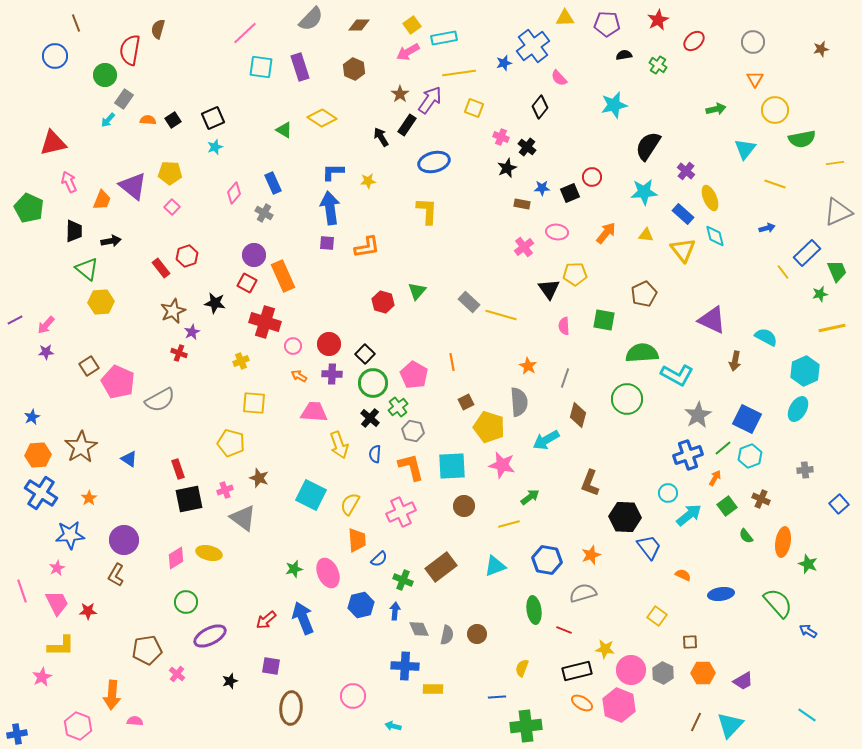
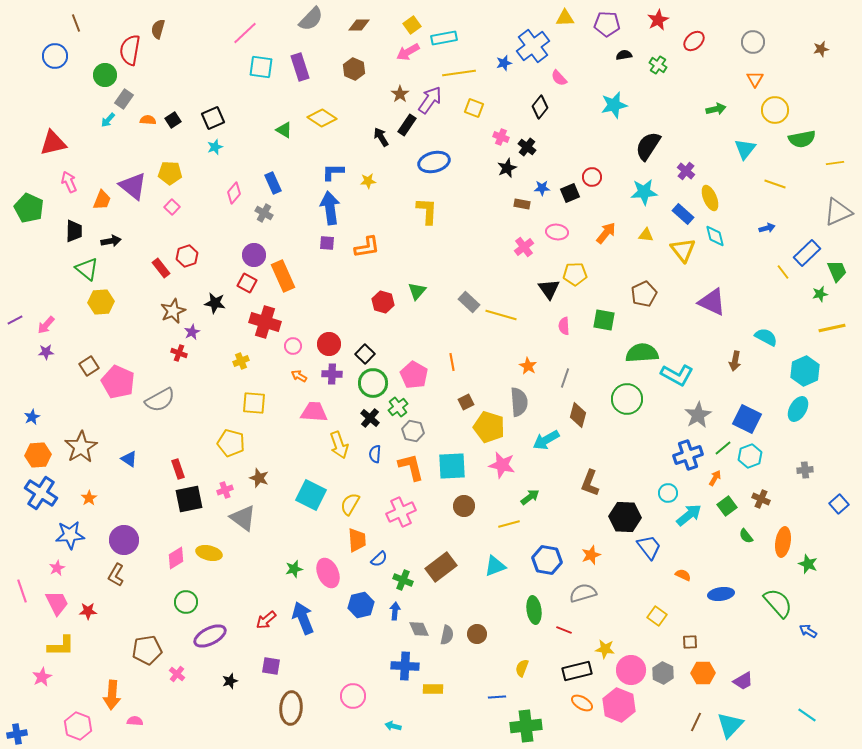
purple triangle at (712, 320): moved 18 px up
